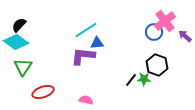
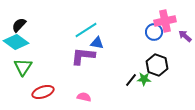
pink cross: rotated 25 degrees clockwise
blue triangle: rotated 16 degrees clockwise
pink semicircle: moved 2 px left, 3 px up
